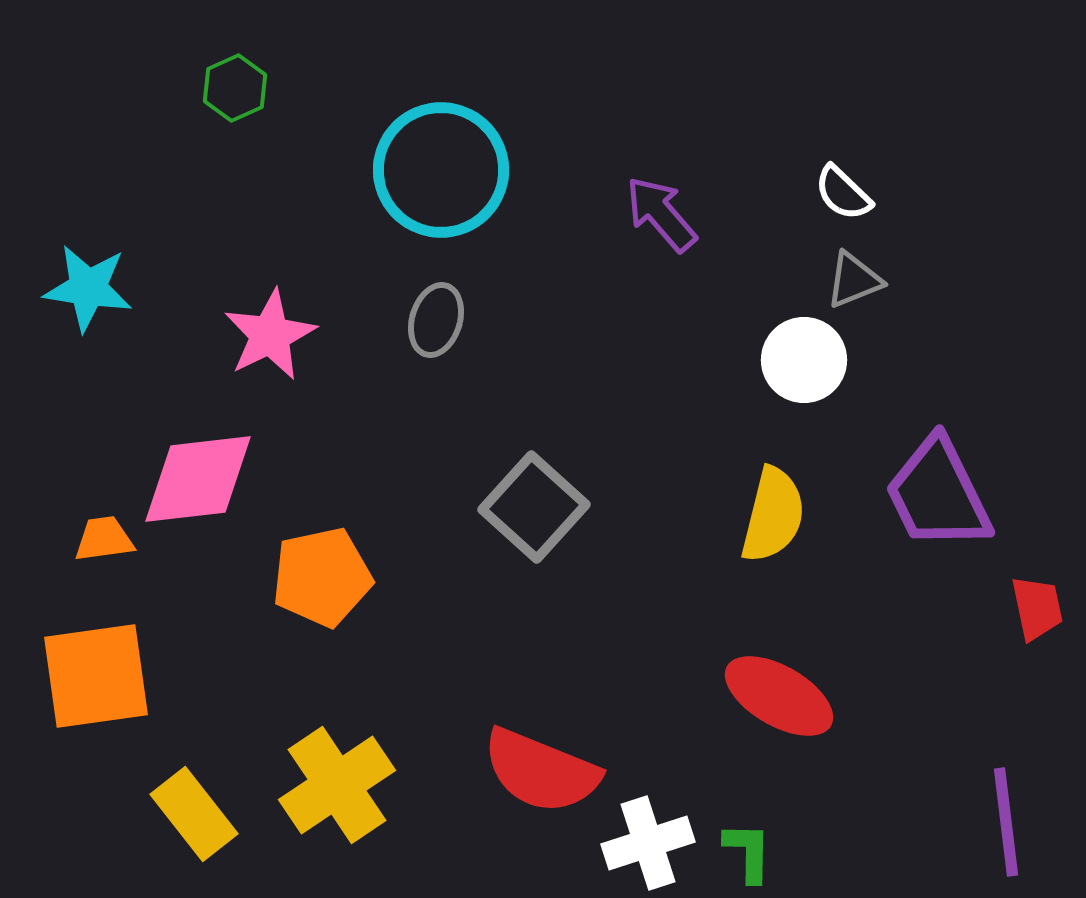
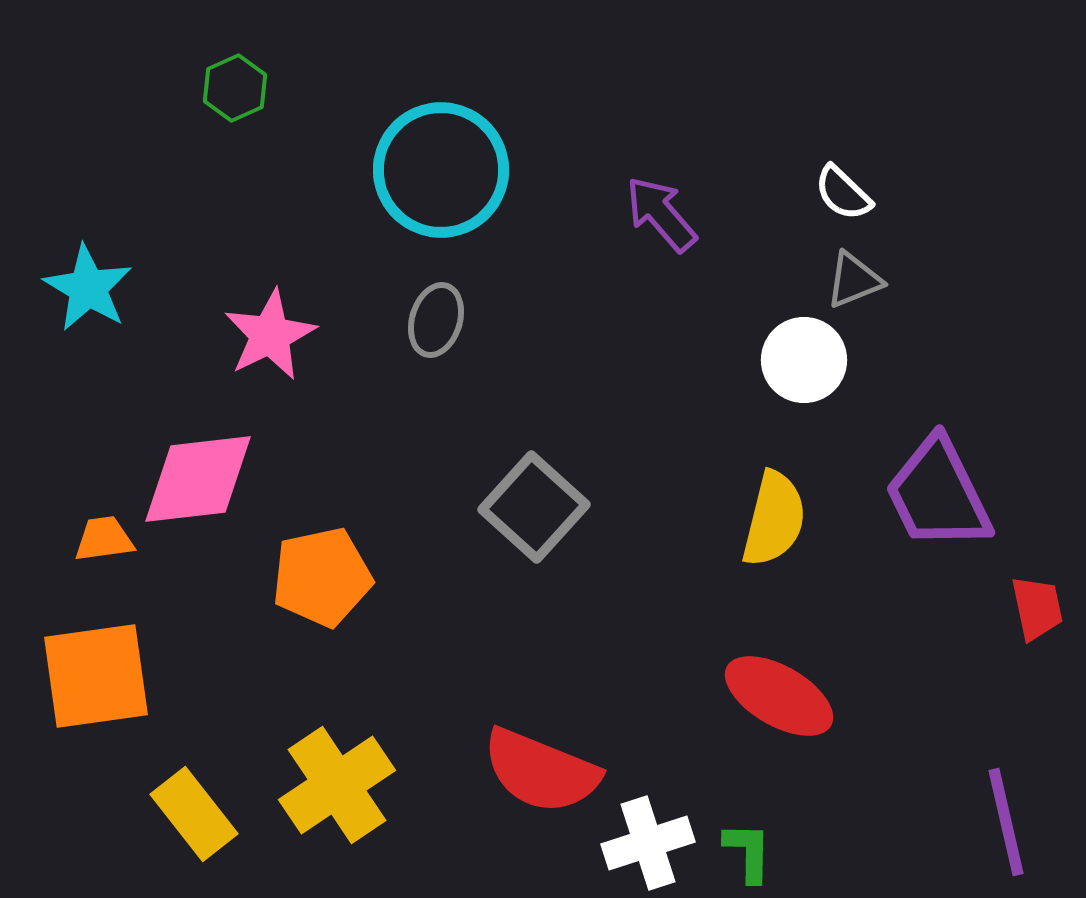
cyan star: rotated 22 degrees clockwise
yellow semicircle: moved 1 px right, 4 px down
purple line: rotated 6 degrees counterclockwise
